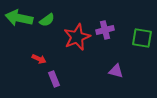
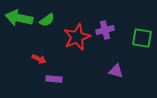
purple rectangle: rotated 63 degrees counterclockwise
